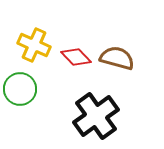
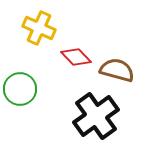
yellow cross: moved 5 px right, 17 px up
brown semicircle: moved 12 px down
